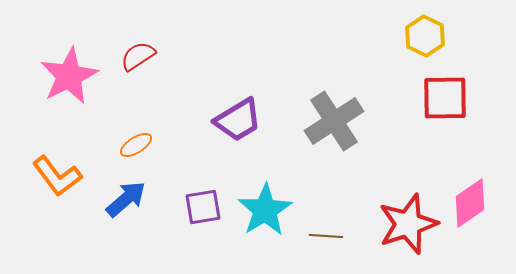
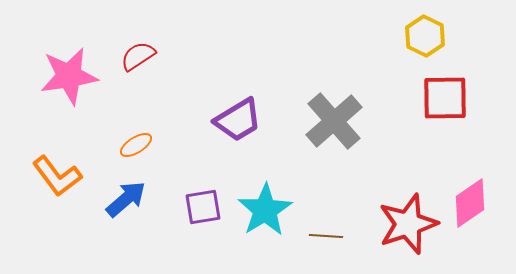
pink star: rotated 18 degrees clockwise
gray cross: rotated 8 degrees counterclockwise
